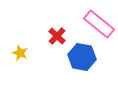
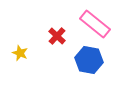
pink rectangle: moved 4 px left
blue hexagon: moved 7 px right, 3 px down
